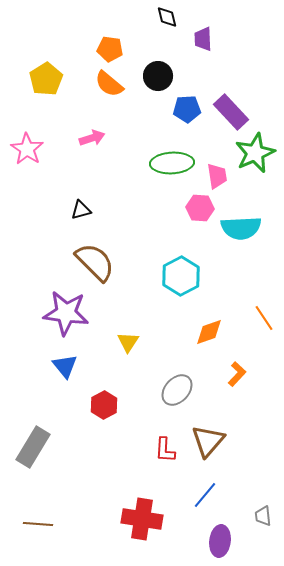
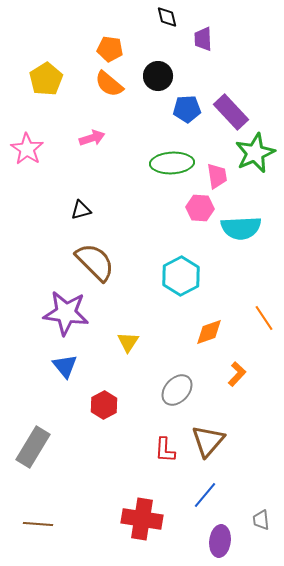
gray trapezoid: moved 2 px left, 4 px down
